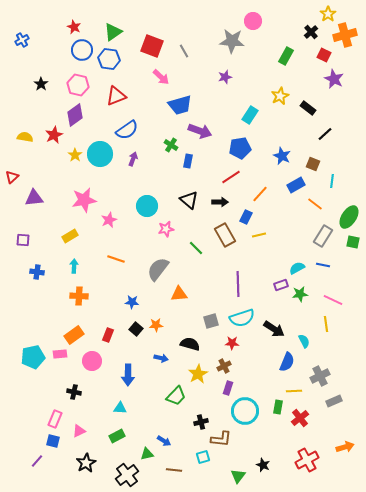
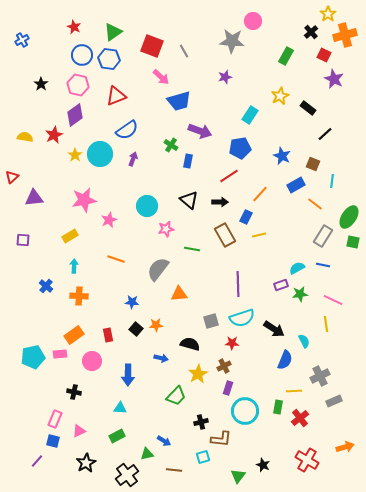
blue circle at (82, 50): moved 5 px down
blue trapezoid at (180, 105): moved 1 px left, 4 px up
red line at (231, 177): moved 2 px left, 1 px up
green line at (196, 248): moved 4 px left, 1 px down; rotated 35 degrees counterclockwise
blue cross at (37, 272): moved 9 px right, 14 px down; rotated 32 degrees clockwise
red rectangle at (108, 335): rotated 32 degrees counterclockwise
blue semicircle at (287, 362): moved 2 px left, 2 px up
red cross at (307, 460): rotated 30 degrees counterclockwise
